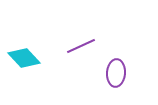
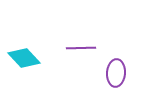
purple line: moved 2 px down; rotated 24 degrees clockwise
